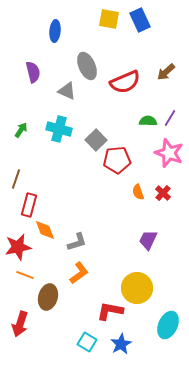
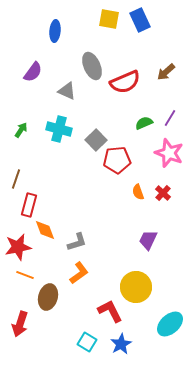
gray ellipse: moved 5 px right
purple semicircle: rotated 50 degrees clockwise
green semicircle: moved 4 px left, 2 px down; rotated 24 degrees counterclockwise
yellow circle: moved 1 px left, 1 px up
red L-shape: rotated 52 degrees clockwise
cyan ellipse: moved 2 px right, 1 px up; rotated 24 degrees clockwise
